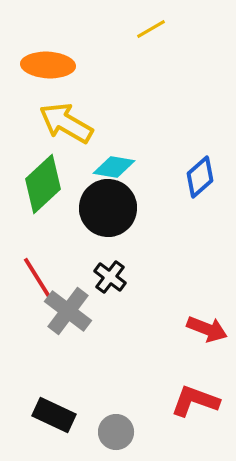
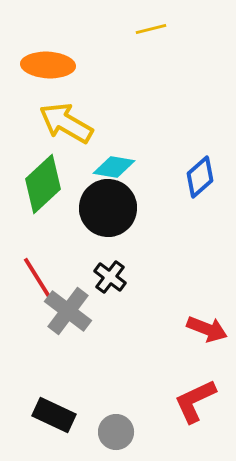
yellow line: rotated 16 degrees clockwise
red L-shape: rotated 45 degrees counterclockwise
